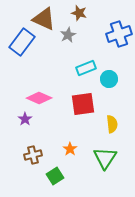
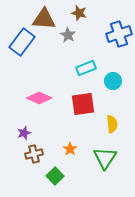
brown triangle: rotated 20 degrees counterclockwise
gray star: rotated 14 degrees counterclockwise
cyan circle: moved 4 px right, 2 px down
purple star: moved 1 px left, 14 px down; rotated 16 degrees clockwise
brown cross: moved 1 px right, 1 px up
green square: rotated 12 degrees counterclockwise
